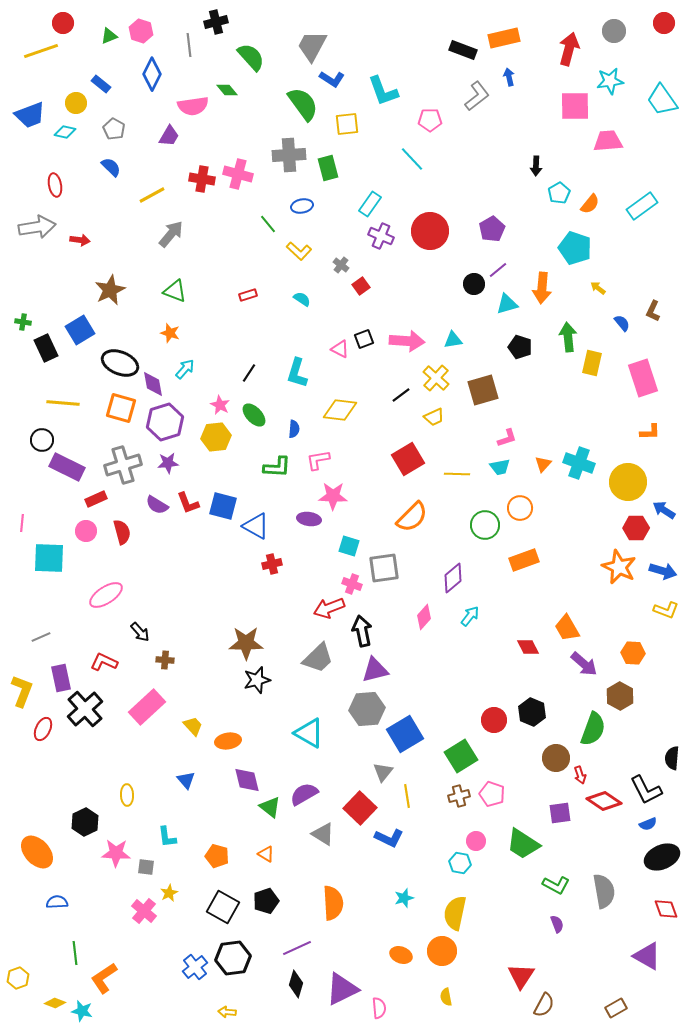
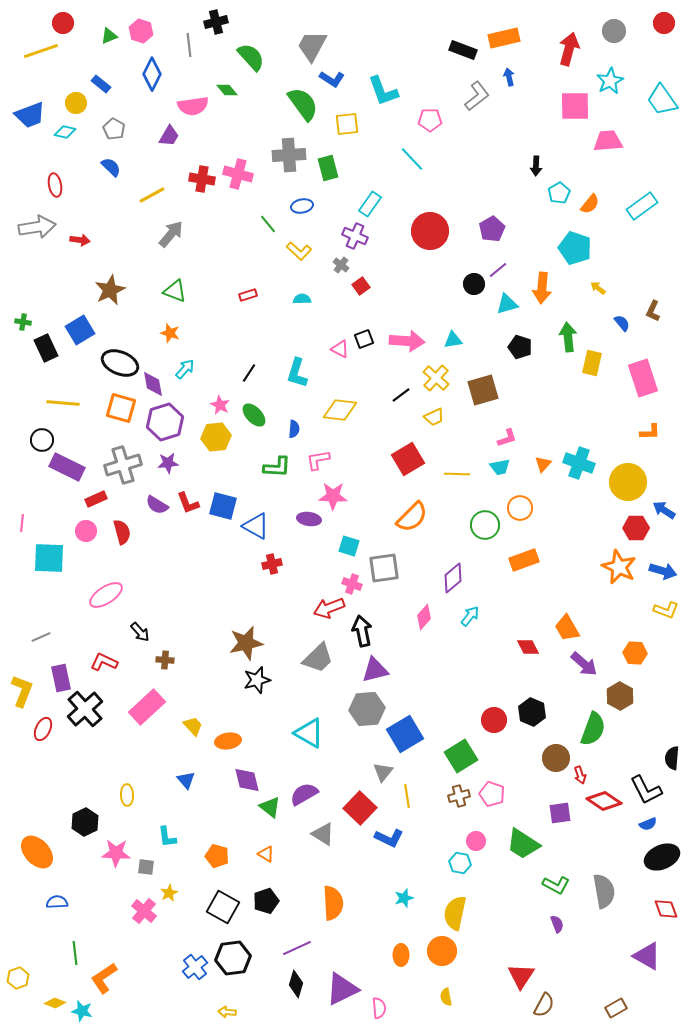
cyan star at (610, 81): rotated 20 degrees counterclockwise
purple cross at (381, 236): moved 26 px left
cyan semicircle at (302, 299): rotated 36 degrees counterclockwise
brown star at (246, 643): rotated 12 degrees counterclockwise
orange hexagon at (633, 653): moved 2 px right
orange ellipse at (401, 955): rotated 70 degrees clockwise
